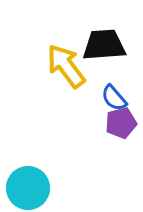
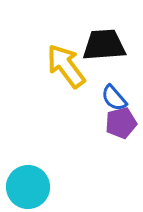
cyan circle: moved 1 px up
